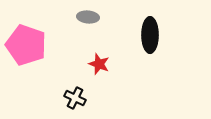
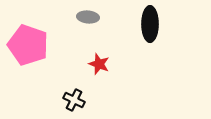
black ellipse: moved 11 px up
pink pentagon: moved 2 px right
black cross: moved 1 px left, 2 px down
